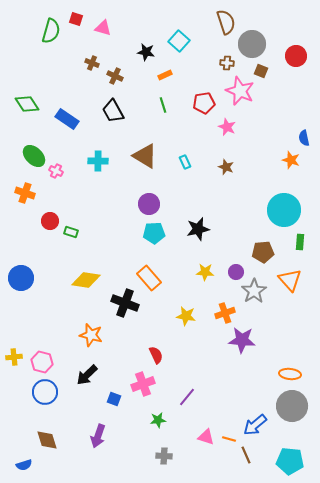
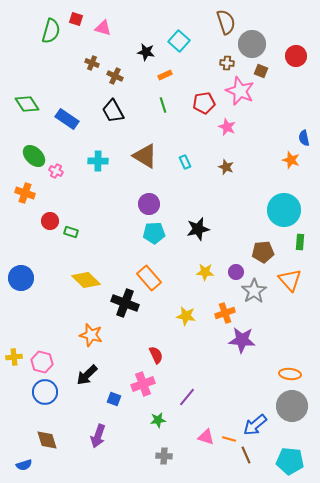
yellow diamond at (86, 280): rotated 36 degrees clockwise
